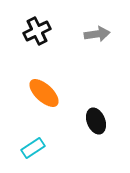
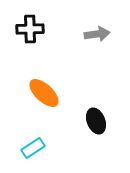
black cross: moved 7 px left, 2 px up; rotated 24 degrees clockwise
